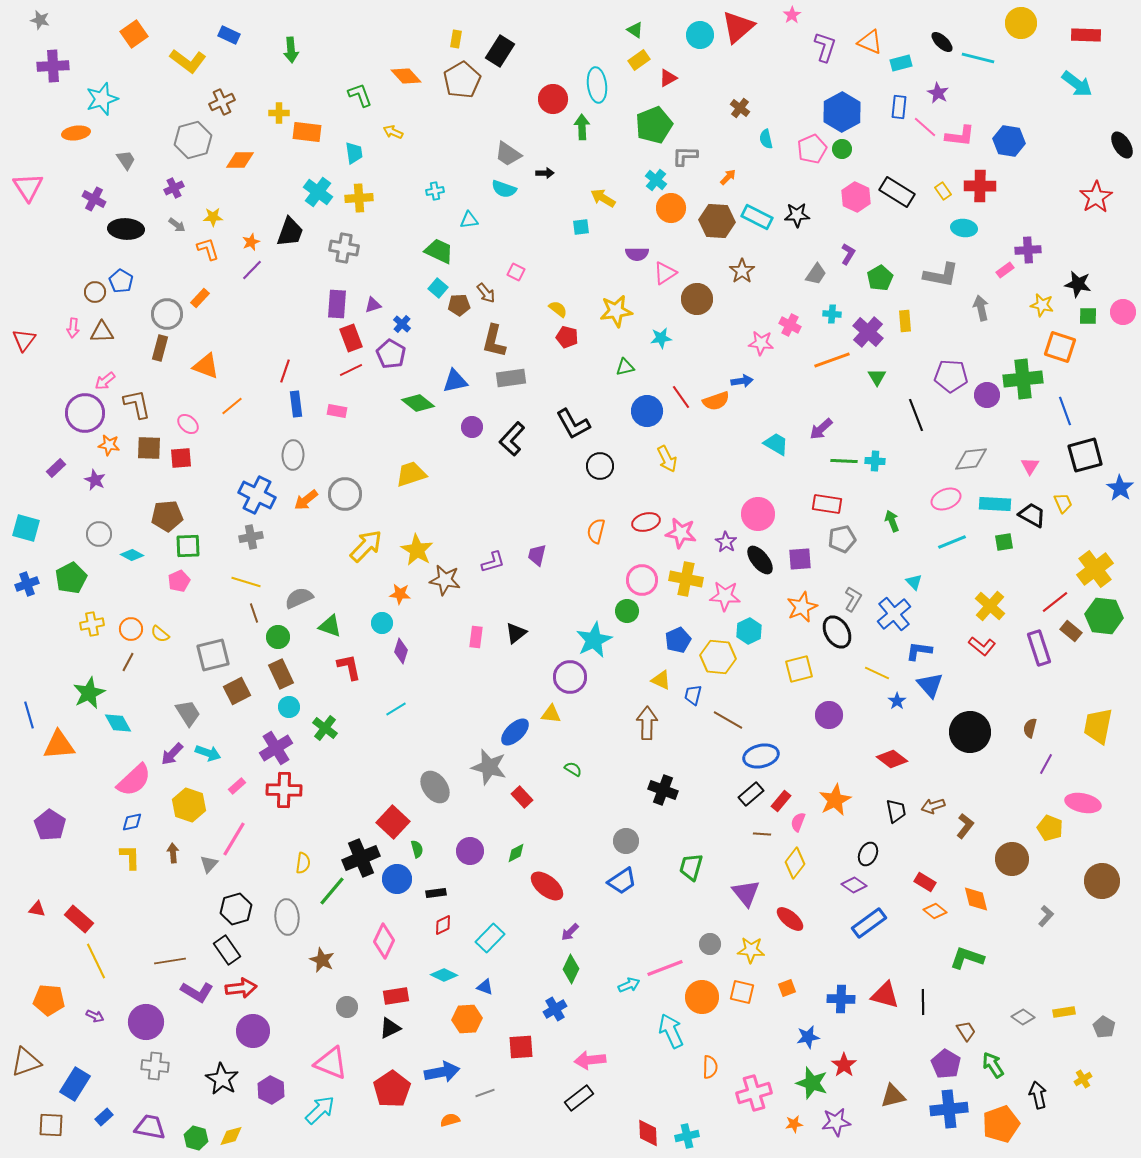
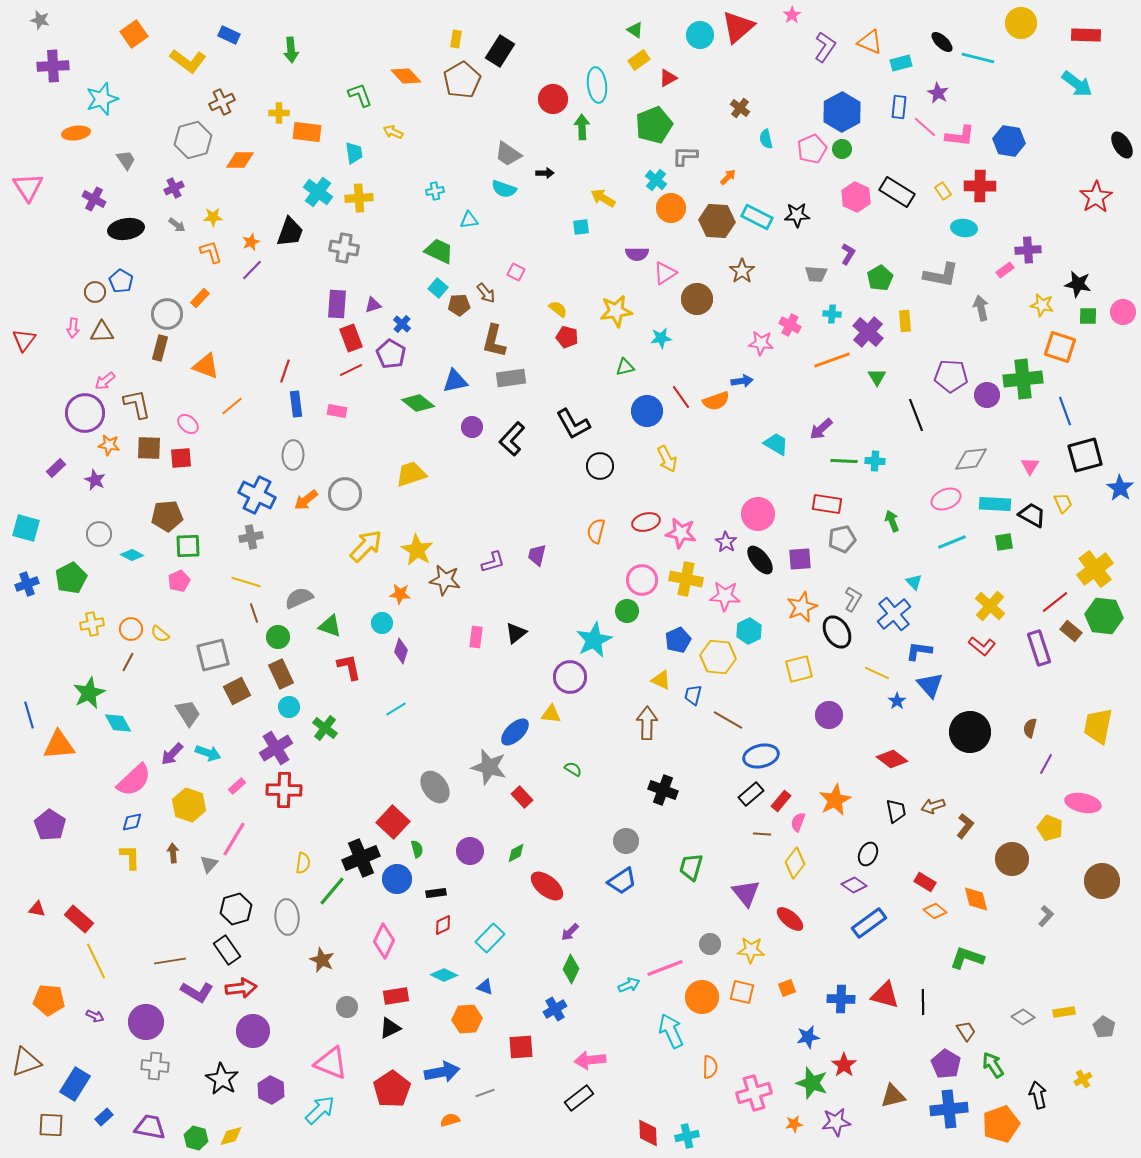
purple L-shape at (825, 47): rotated 16 degrees clockwise
black ellipse at (126, 229): rotated 12 degrees counterclockwise
orange L-shape at (208, 249): moved 3 px right, 3 px down
gray trapezoid at (816, 274): rotated 60 degrees clockwise
